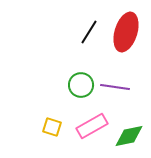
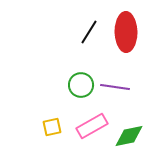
red ellipse: rotated 18 degrees counterclockwise
yellow square: rotated 30 degrees counterclockwise
